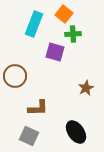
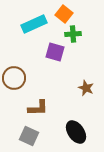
cyan rectangle: rotated 45 degrees clockwise
brown circle: moved 1 px left, 2 px down
brown star: rotated 21 degrees counterclockwise
